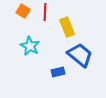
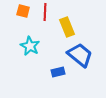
orange square: rotated 16 degrees counterclockwise
